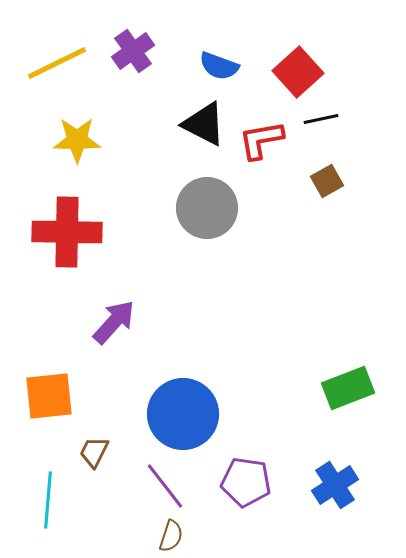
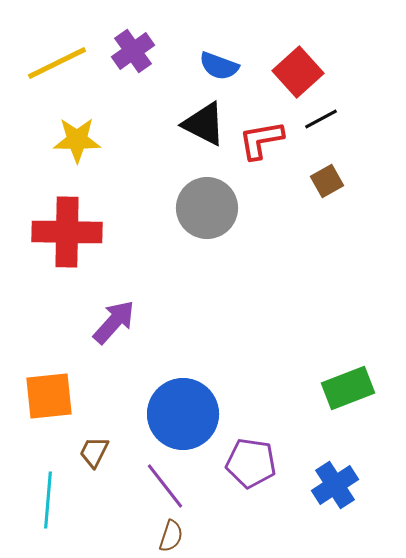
black line: rotated 16 degrees counterclockwise
purple pentagon: moved 5 px right, 19 px up
